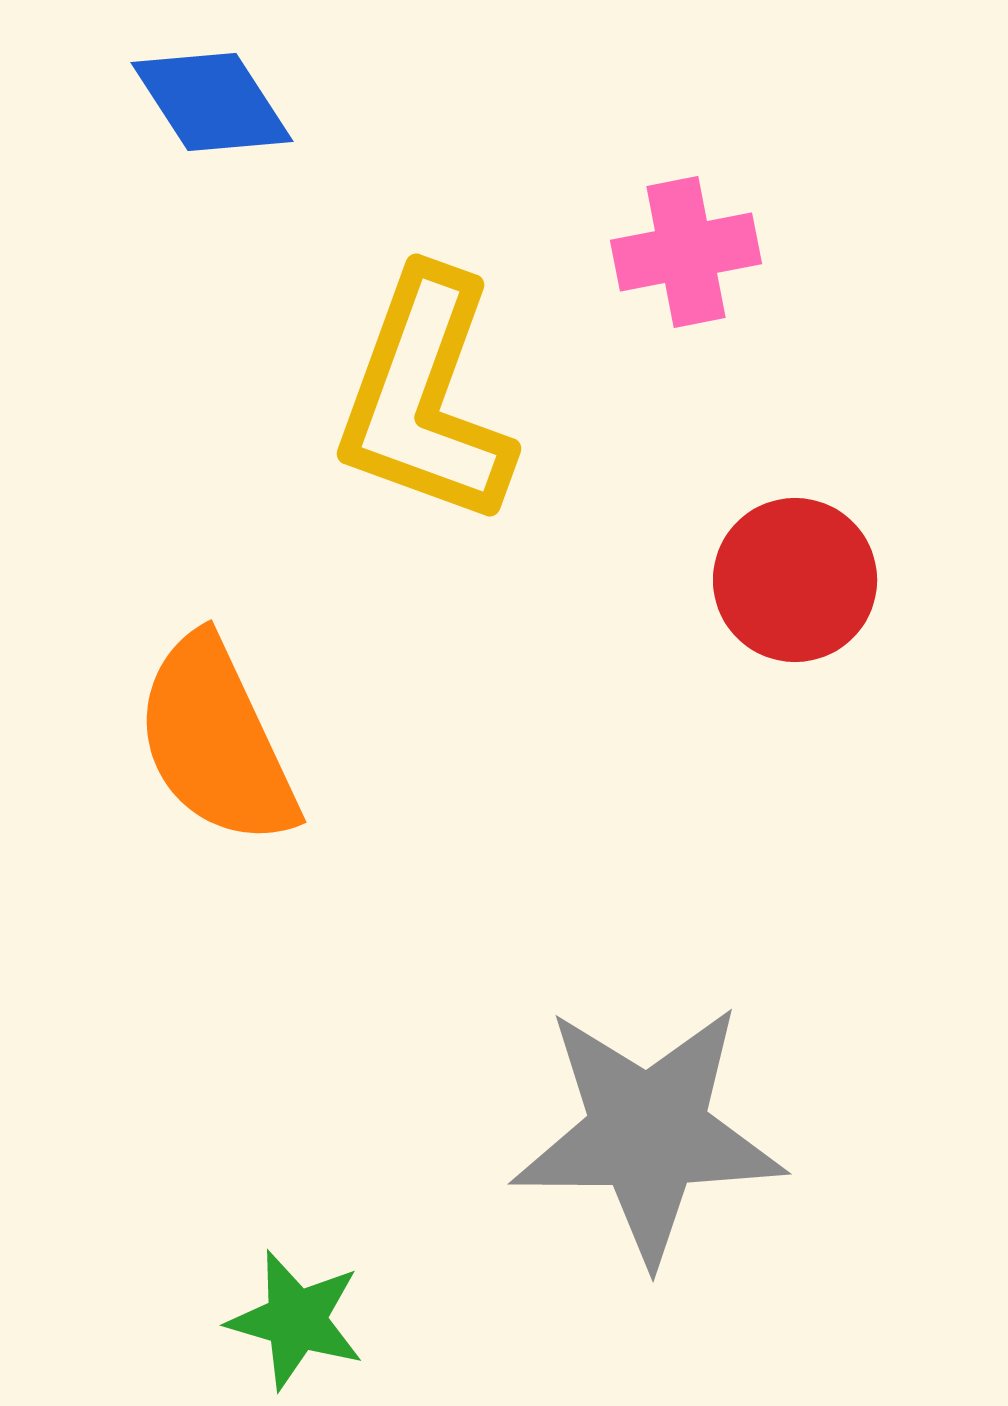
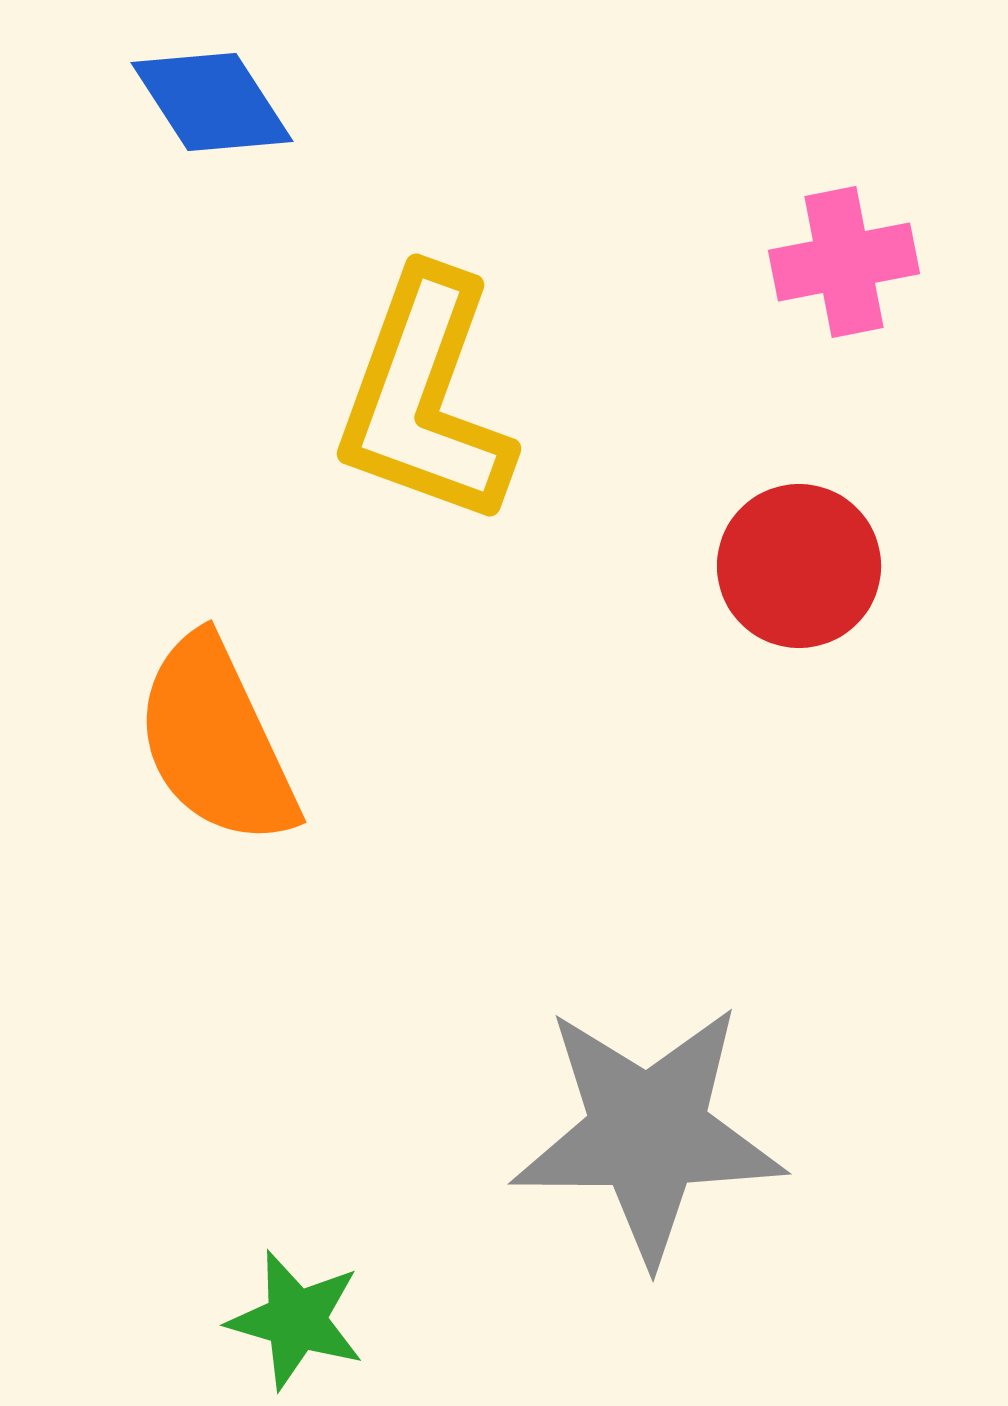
pink cross: moved 158 px right, 10 px down
red circle: moved 4 px right, 14 px up
